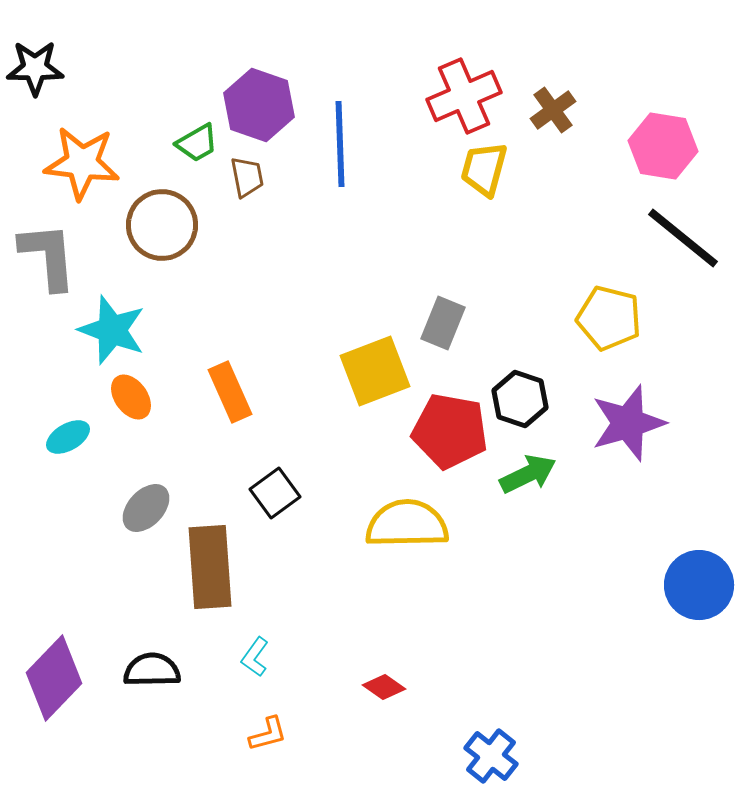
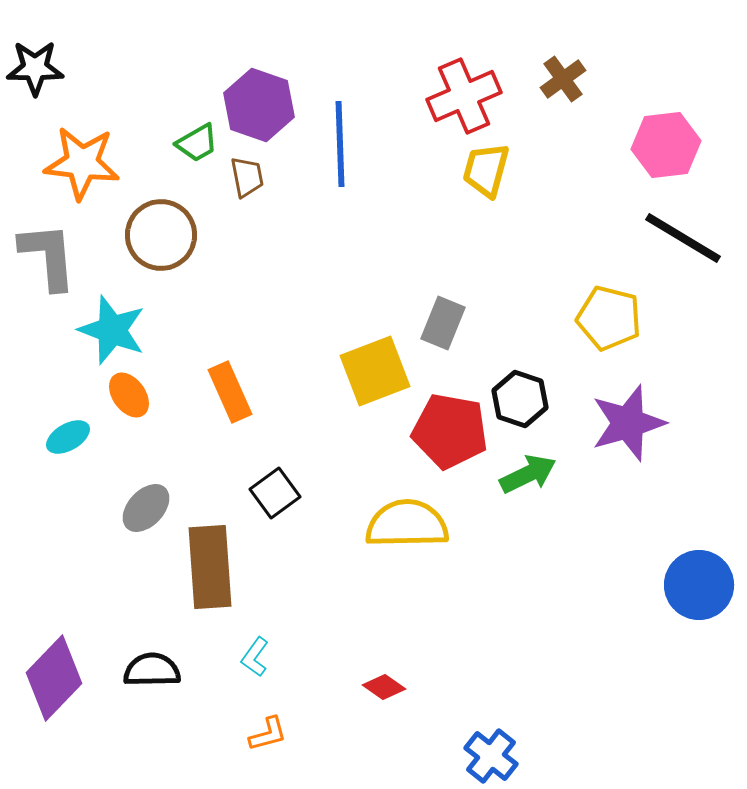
brown cross: moved 10 px right, 31 px up
pink hexagon: moved 3 px right, 1 px up; rotated 16 degrees counterclockwise
yellow trapezoid: moved 2 px right, 1 px down
brown circle: moved 1 px left, 10 px down
black line: rotated 8 degrees counterclockwise
orange ellipse: moved 2 px left, 2 px up
